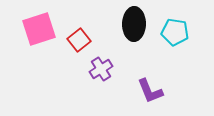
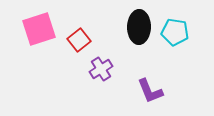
black ellipse: moved 5 px right, 3 px down
